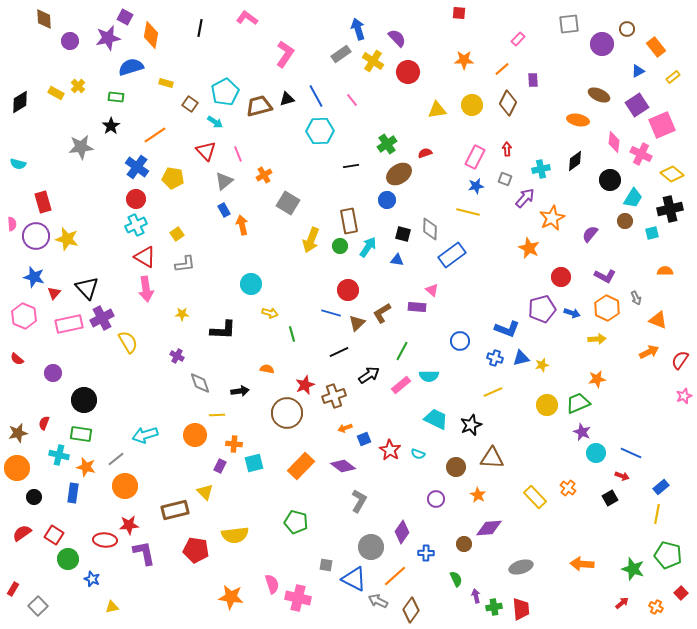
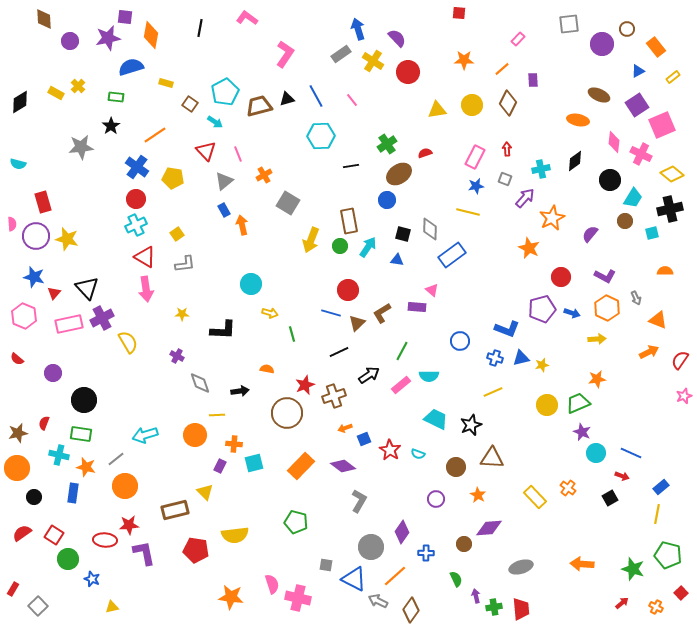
purple square at (125, 17): rotated 21 degrees counterclockwise
cyan hexagon at (320, 131): moved 1 px right, 5 px down
